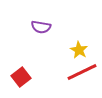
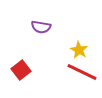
red line: rotated 52 degrees clockwise
red square: moved 7 px up
